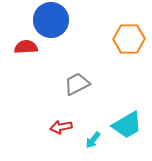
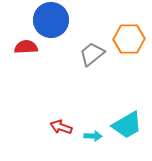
gray trapezoid: moved 15 px right, 30 px up; rotated 12 degrees counterclockwise
red arrow: rotated 30 degrees clockwise
cyan arrow: moved 4 px up; rotated 126 degrees counterclockwise
